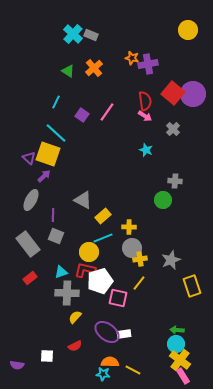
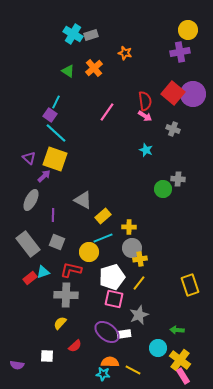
cyan cross at (73, 34): rotated 12 degrees counterclockwise
gray rectangle at (91, 35): rotated 40 degrees counterclockwise
orange star at (132, 58): moved 7 px left, 5 px up
purple cross at (148, 64): moved 32 px right, 12 px up
purple square at (82, 115): moved 32 px left
gray cross at (173, 129): rotated 24 degrees counterclockwise
yellow square at (48, 154): moved 7 px right, 5 px down
gray cross at (175, 181): moved 3 px right, 2 px up
green circle at (163, 200): moved 11 px up
gray square at (56, 236): moved 1 px right, 6 px down
gray star at (171, 260): moved 32 px left, 55 px down
red L-shape at (85, 270): moved 14 px left
cyan triangle at (61, 272): moved 18 px left
white pentagon at (100, 281): moved 12 px right, 4 px up
yellow rectangle at (192, 286): moved 2 px left, 1 px up
gray cross at (67, 293): moved 1 px left, 2 px down
pink square at (118, 298): moved 4 px left, 1 px down
yellow semicircle at (75, 317): moved 15 px left, 6 px down
cyan circle at (176, 344): moved 18 px left, 4 px down
red semicircle at (75, 346): rotated 16 degrees counterclockwise
